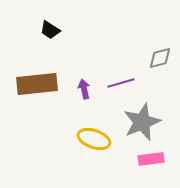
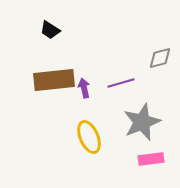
brown rectangle: moved 17 px right, 4 px up
purple arrow: moved 1 px up
yellow ellipse: moved 5 px left, 2 px up; rotated 48 degrees clockwise
